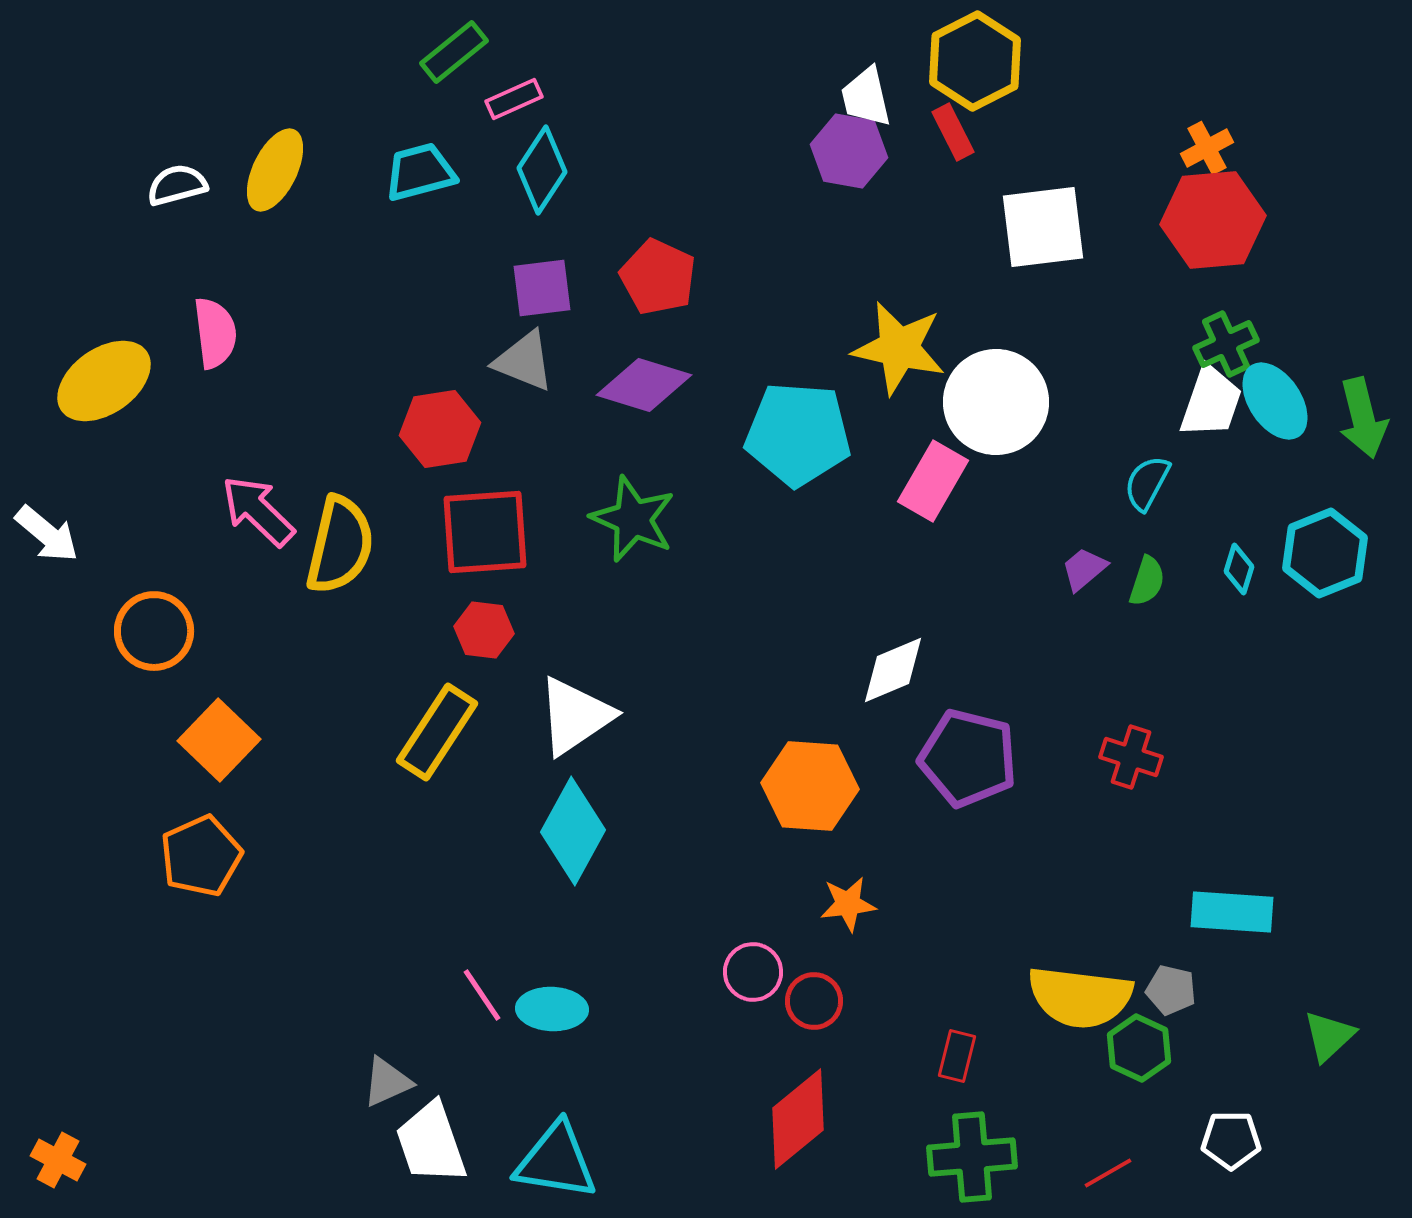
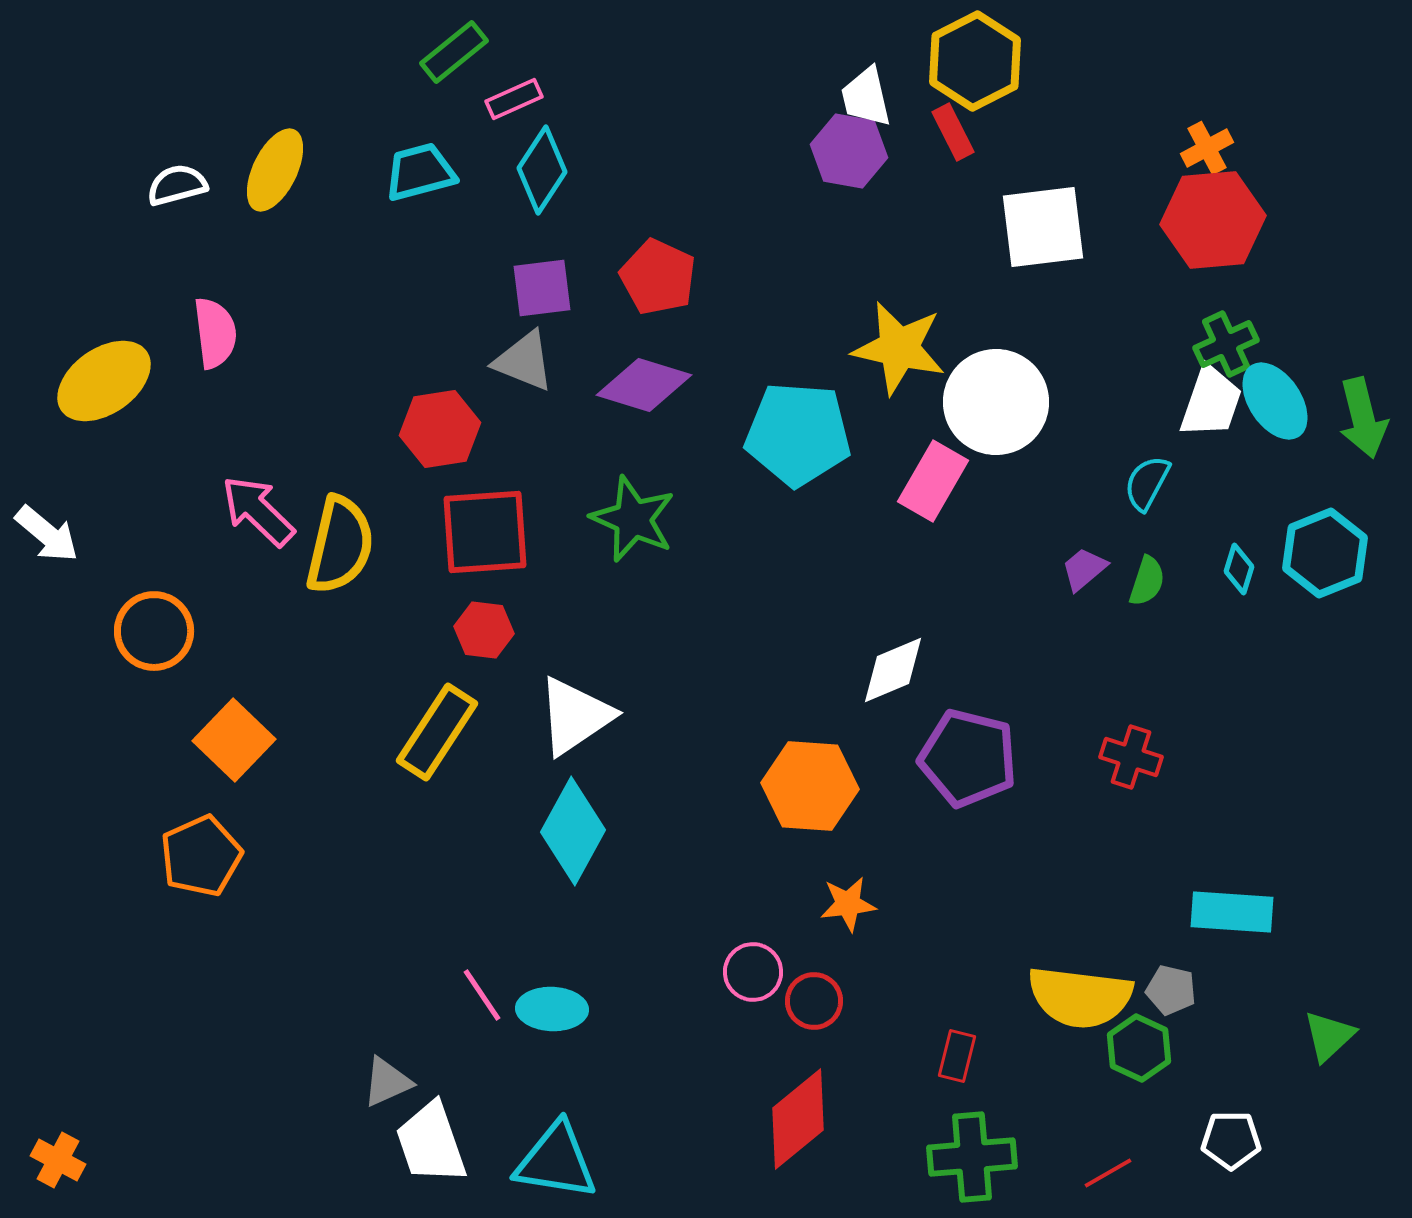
orange square at (219, 740): moved 15 px right
